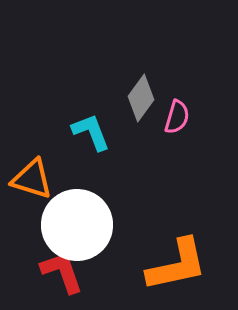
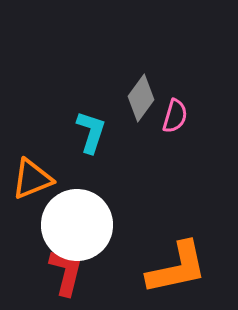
pink semicircle: moved 2 px left, 1 px up
cyan L-shape: rotated 39 degrees clockwise
orange triangle: rotated 39 degrees counterclockwise
orange L-shape: moved 3 px down
red L-shape: moved 4 px right; rotated 33 degrees clockwise
